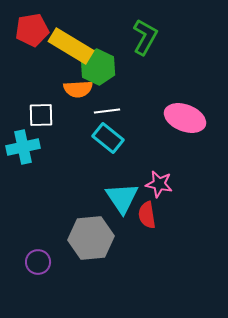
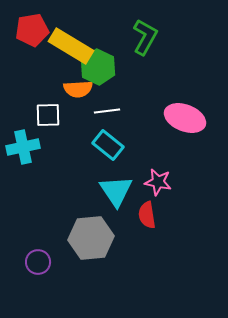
white square: moved 7 px right
cyan rectangle: moved 7 px down
pink star: moved 1 px left, 2 px up
cyan triangle: moved 6 px left, 7 px up
